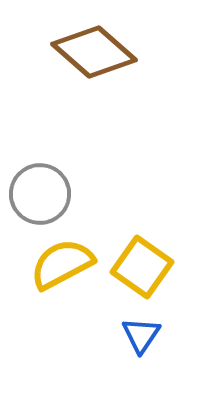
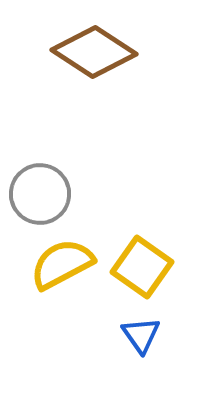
brown diamond: rotated 8 degrees counterclockwise
blue triangle: rotated 9 degrees counterclockwise
